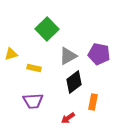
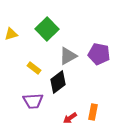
yellow triangle: moved 20 px up
yellow rectangle: rotated 24 degrees clockwise
black diamond: moved 16 px left
orange rectangle: moved 10 px down
red arrow: moved 2 px right
